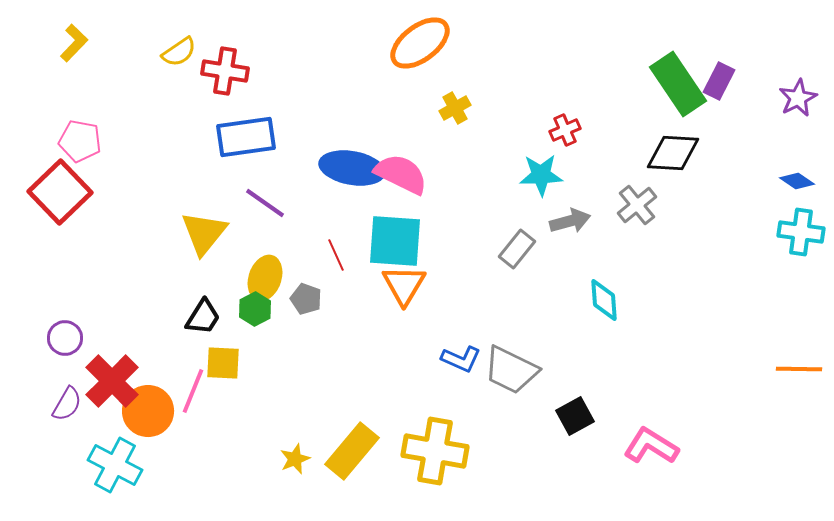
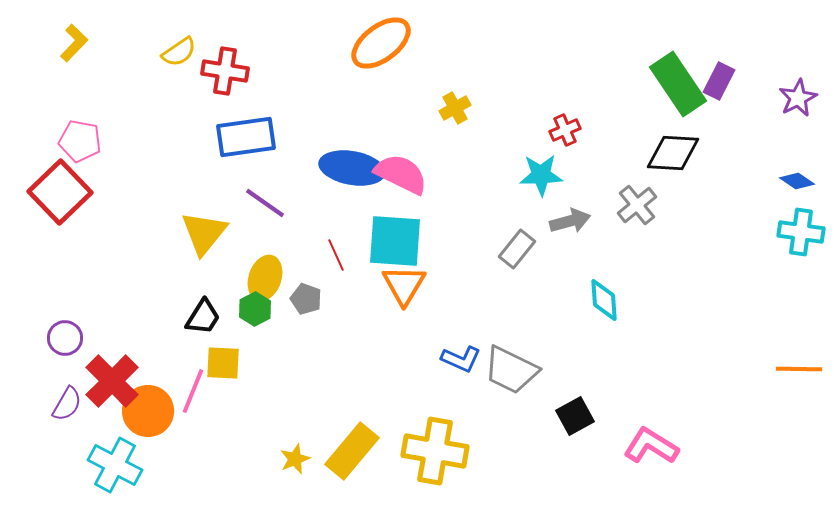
orange ellipse at (420, 43): moved 39 px left
